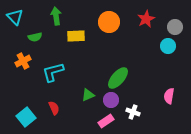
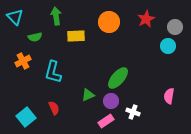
cyan L-shape: rotated 60 degrees counterclockwise
purple circle: moved 1 px down
